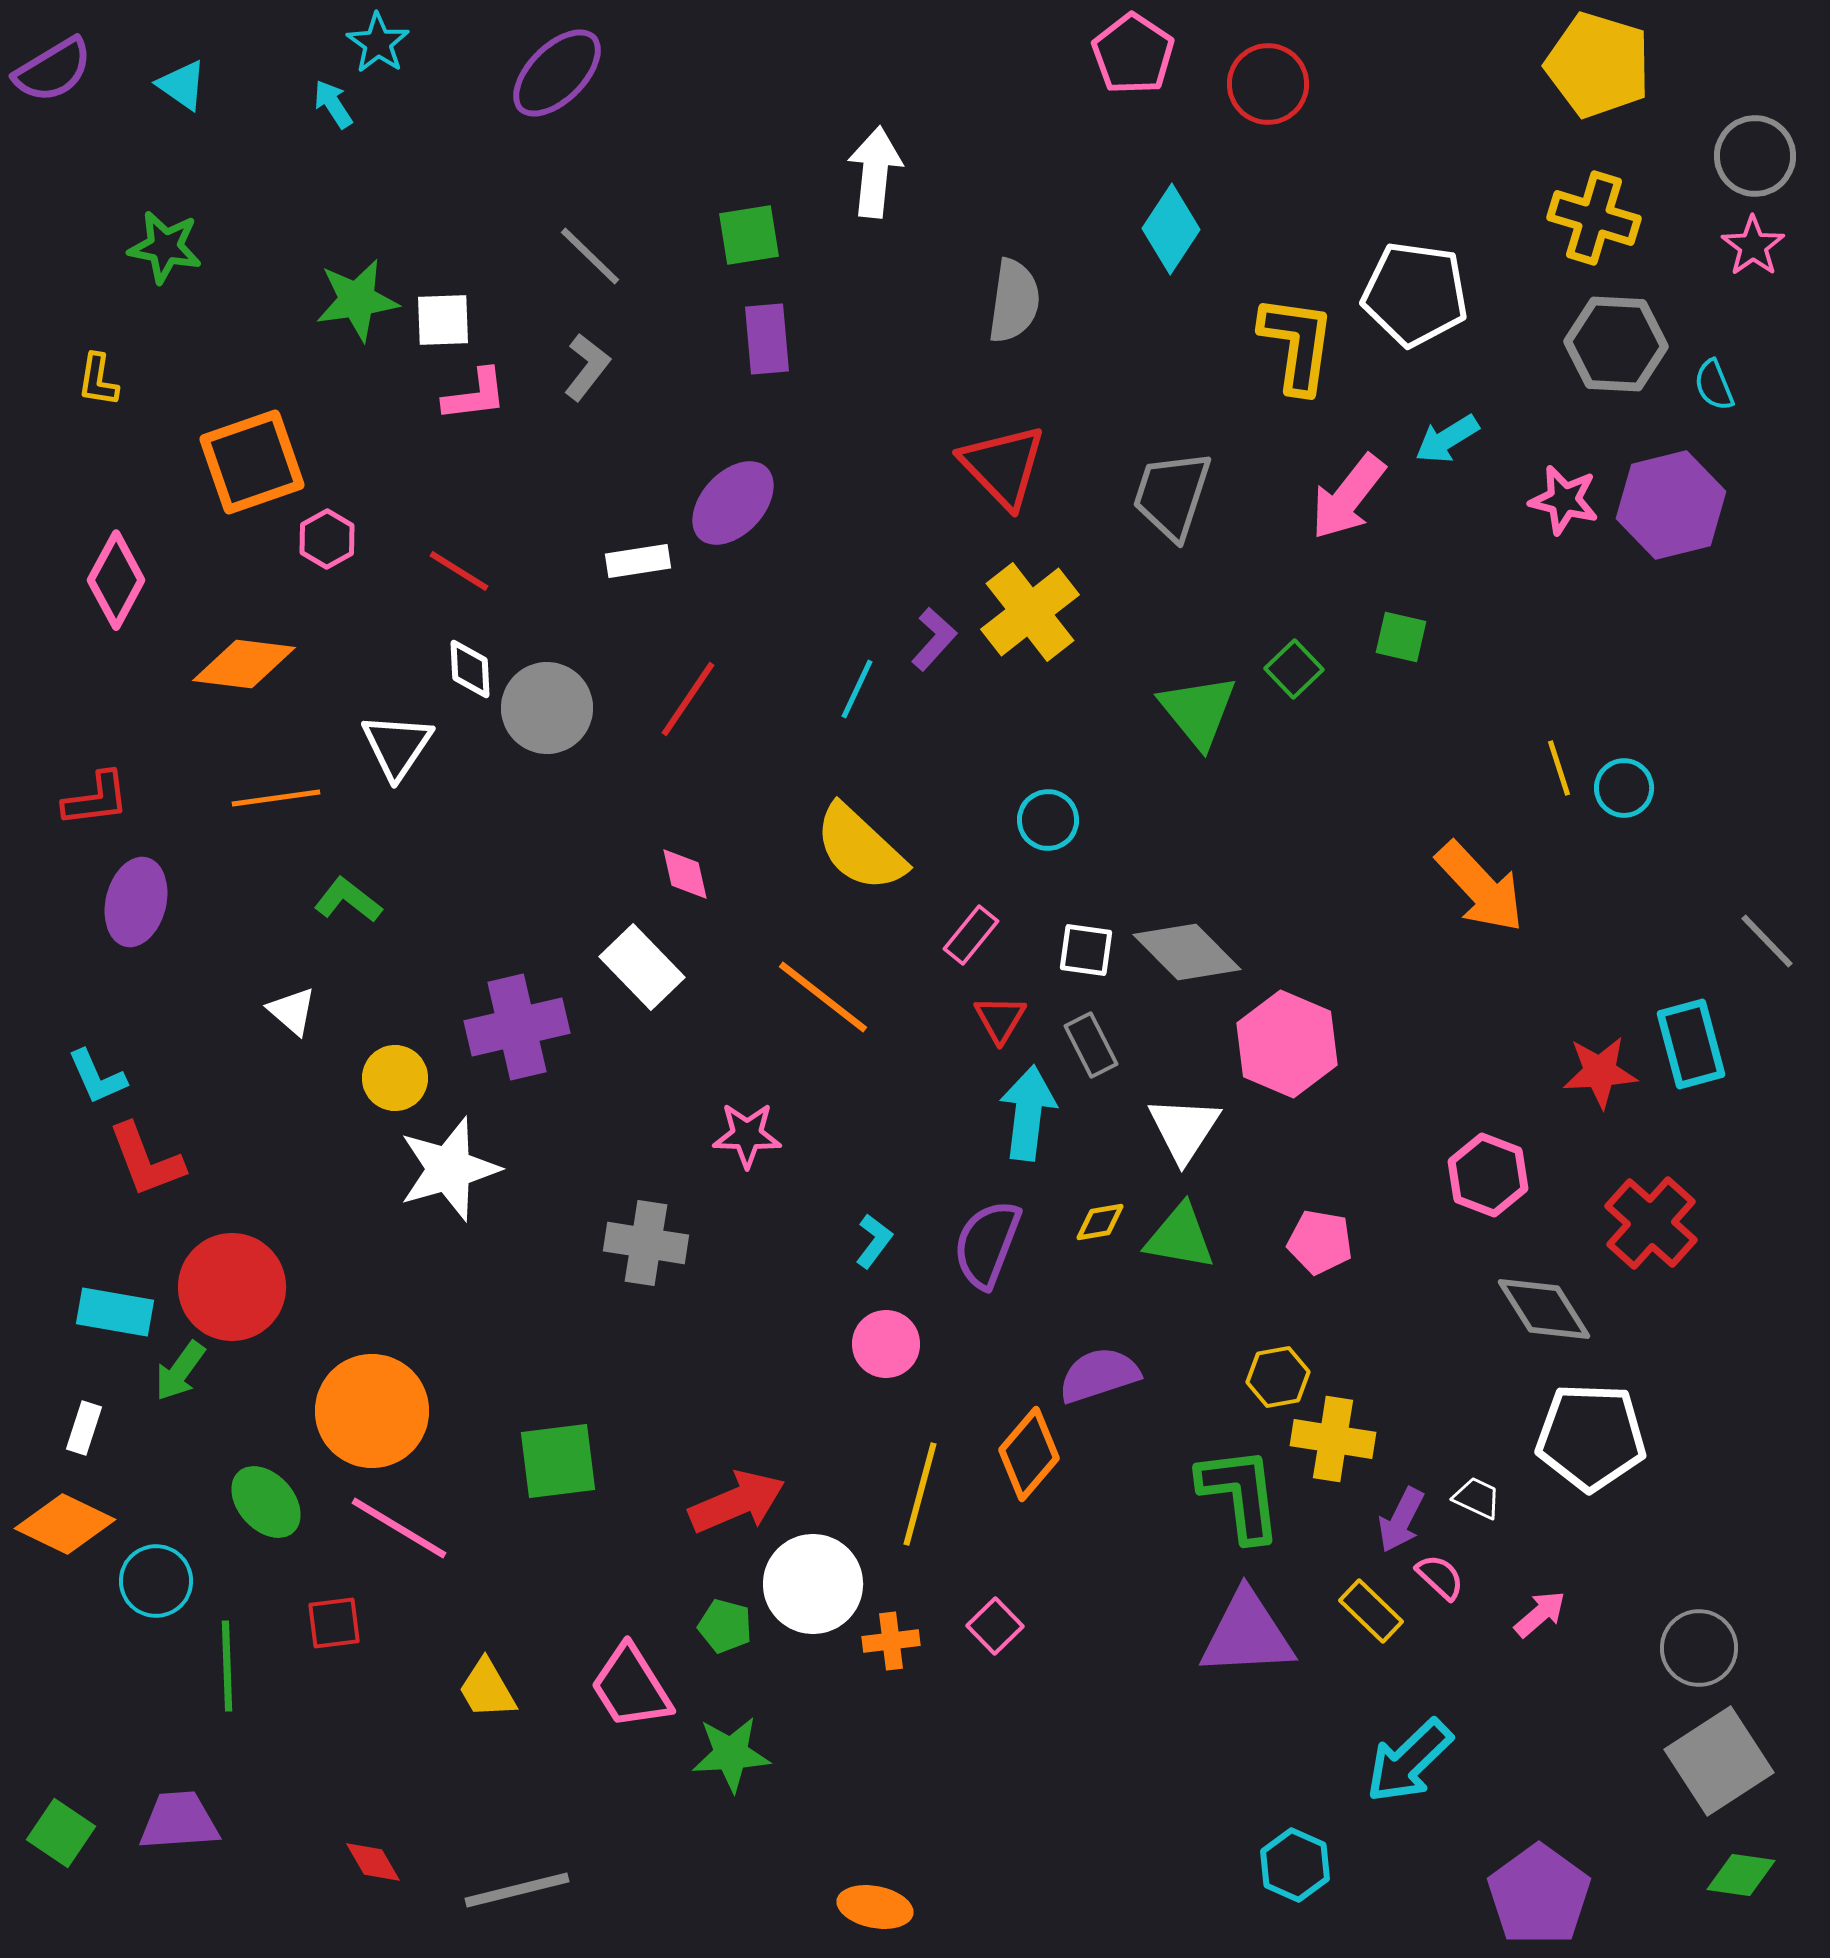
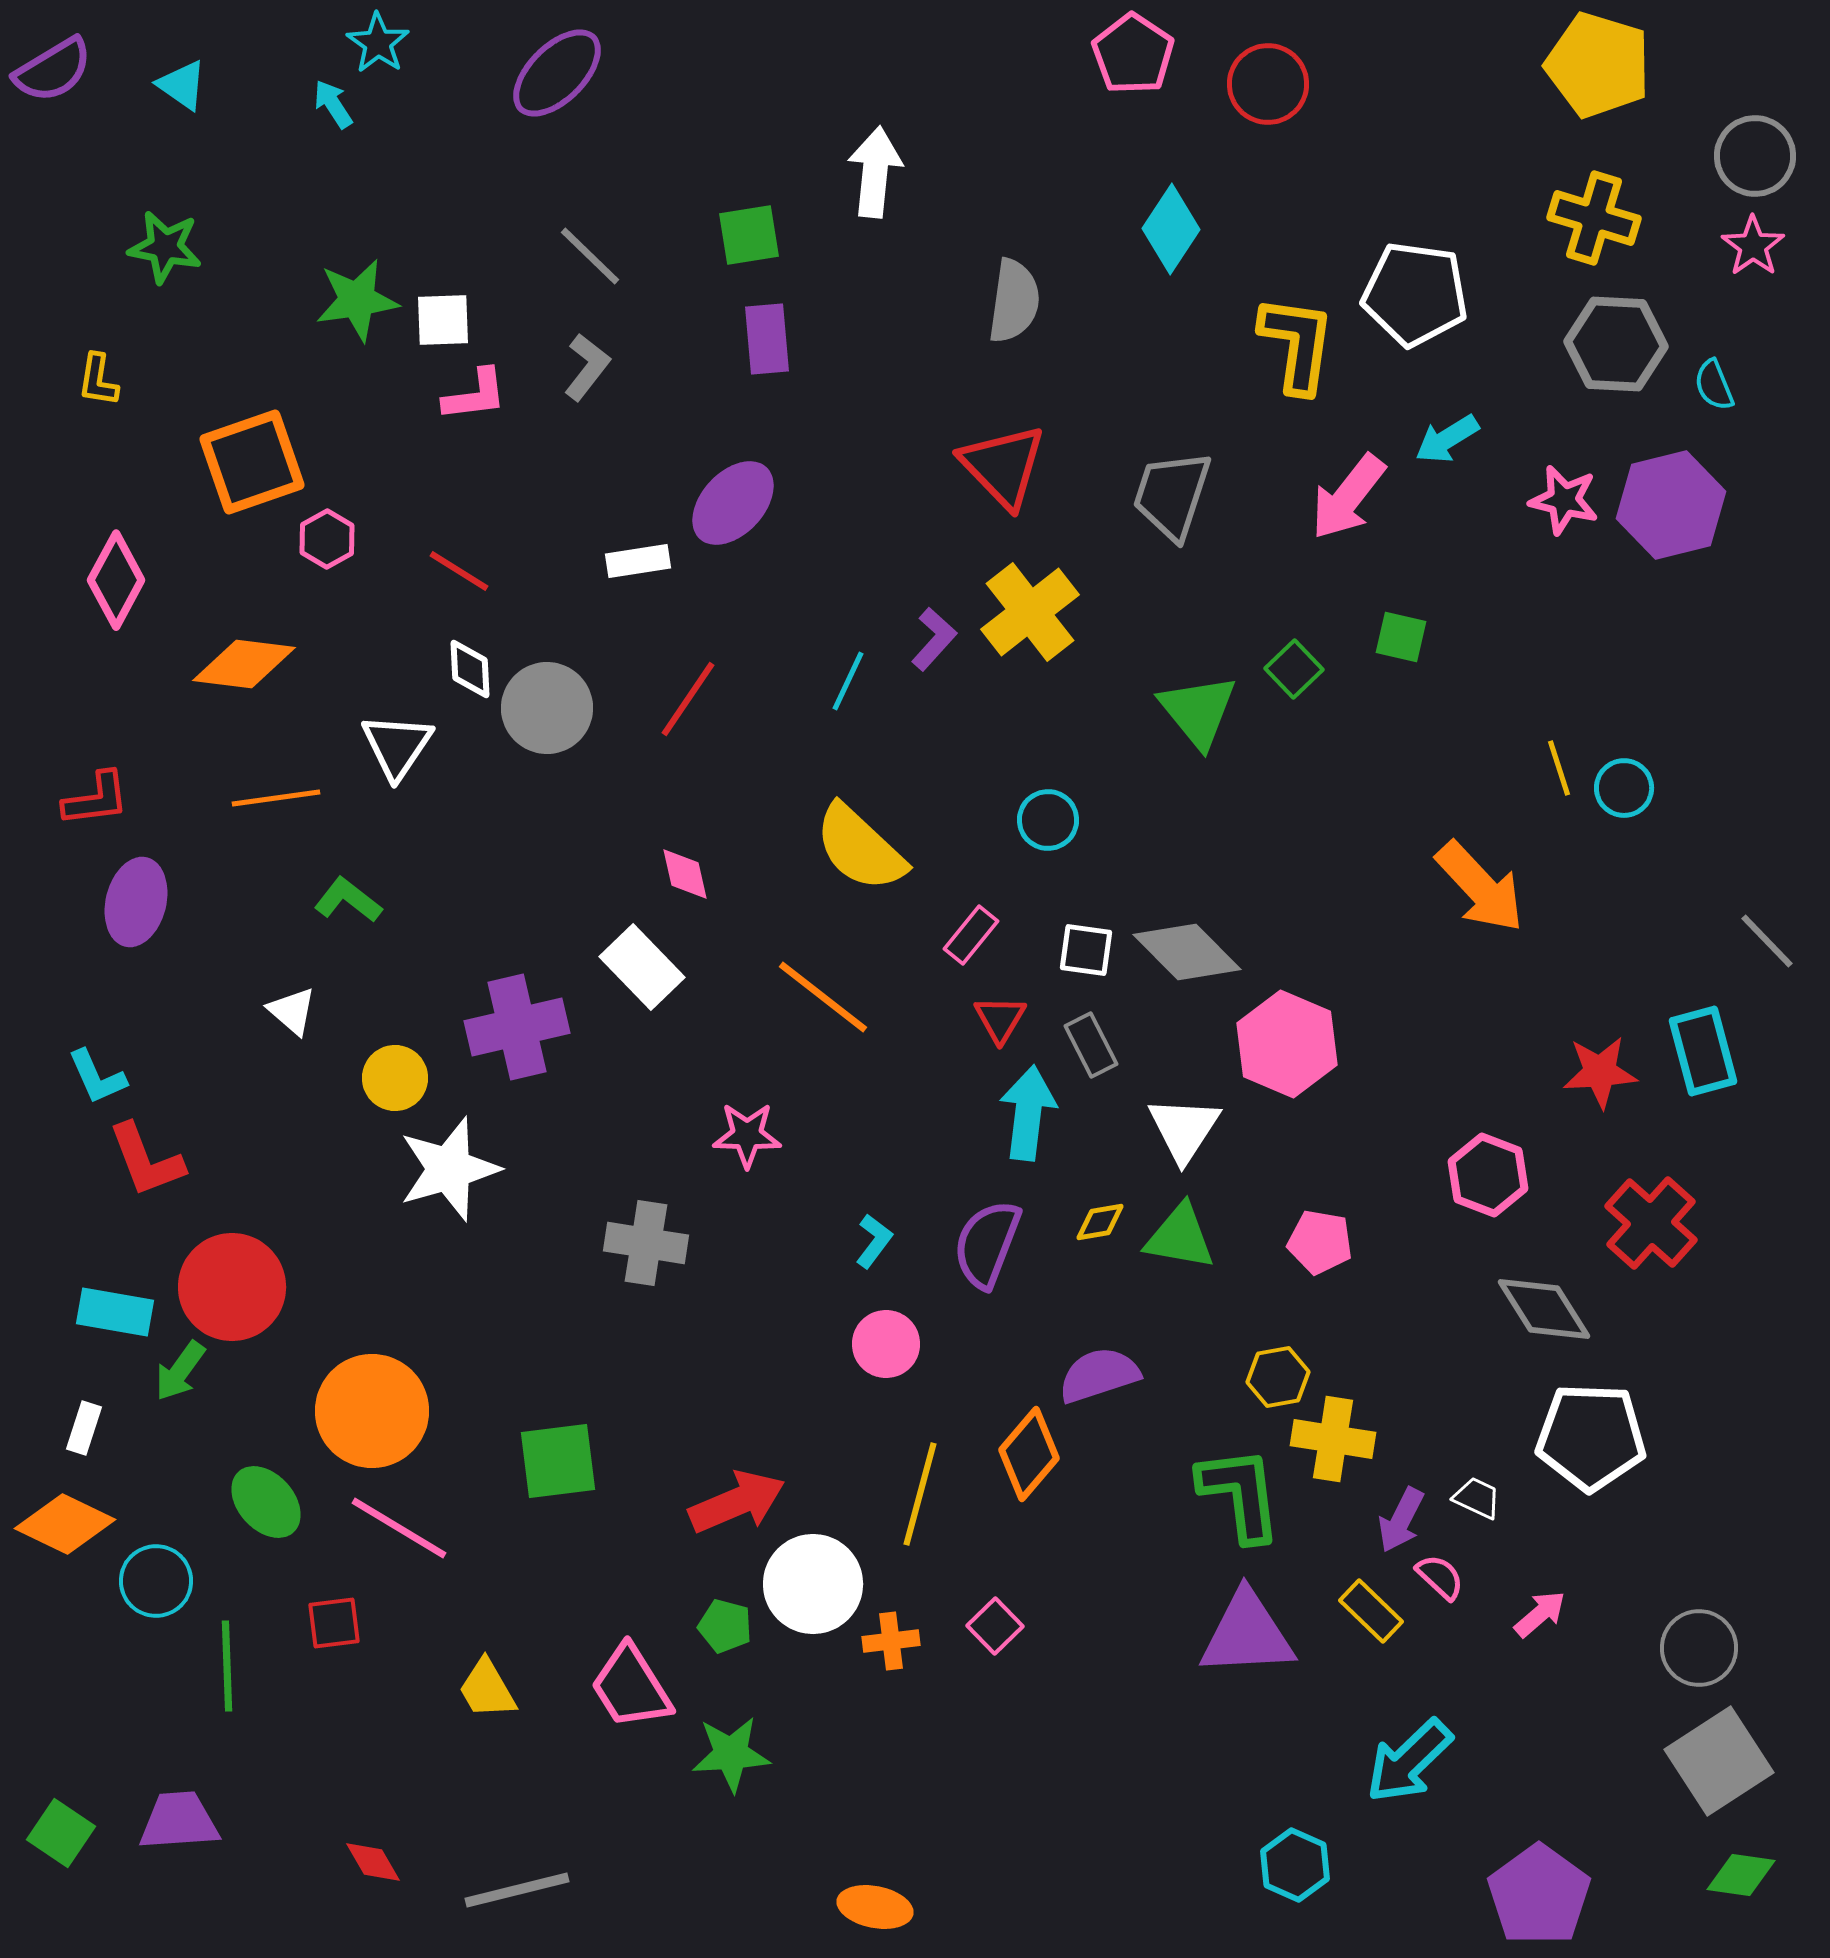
cyan line at (857, 689): moved 9 px left, 8 px up
cyan rectangle at (1691, 1044): moved 12 px right, 7 px down
